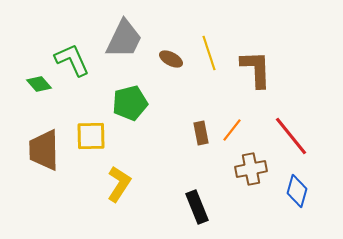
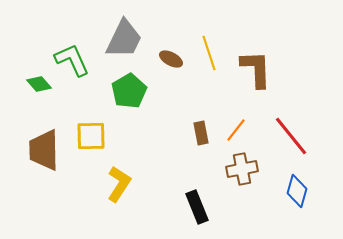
green pentagon: moved 1 px left, 12 px up; rotated 16 degrees counterclockwise
orange line: moved 4 px right
brown cross: moved 9 px left
